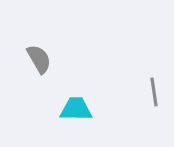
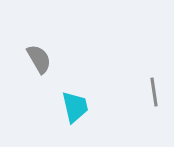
cyan trapezoid: moved 1 px left, 2 px up; rotated 76 degrees clockwise
